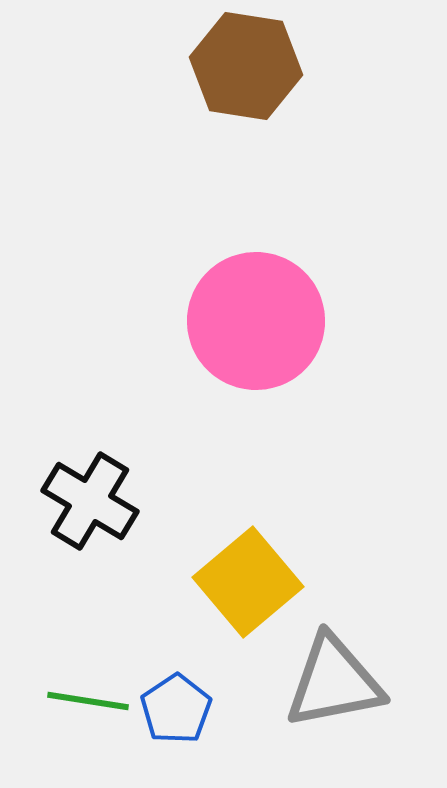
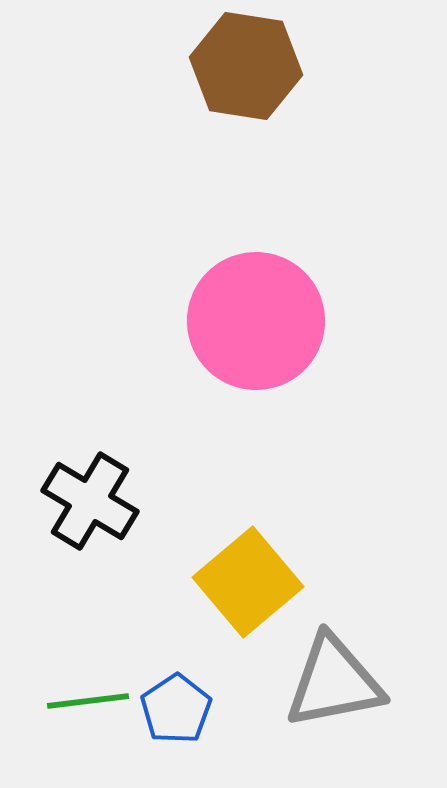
green line: rotated 16 degrees counterclockwise
